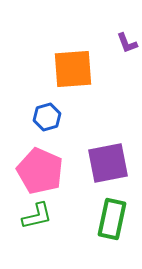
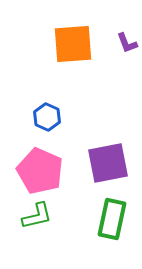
orange square: moved 25 px up
blue hexagon: rotated 20 degrees counterclockwise
